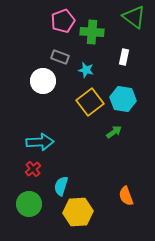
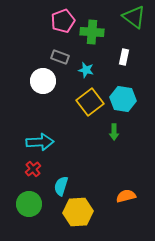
green arrow: rotated 126 degrees clockwise
orange semicircle: rotated 96 degrees clockwise
